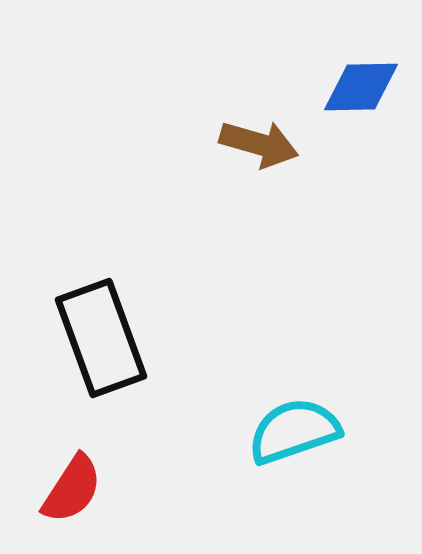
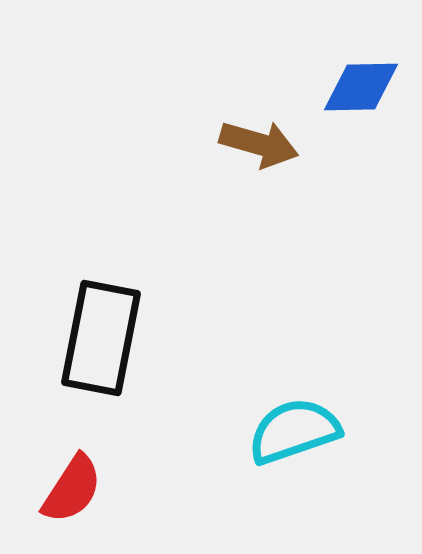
black rectangle: rotated 31 degrees clockwise
